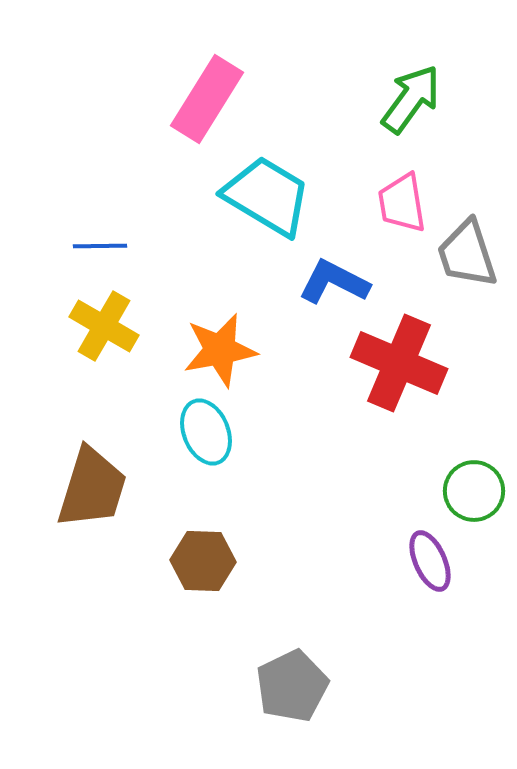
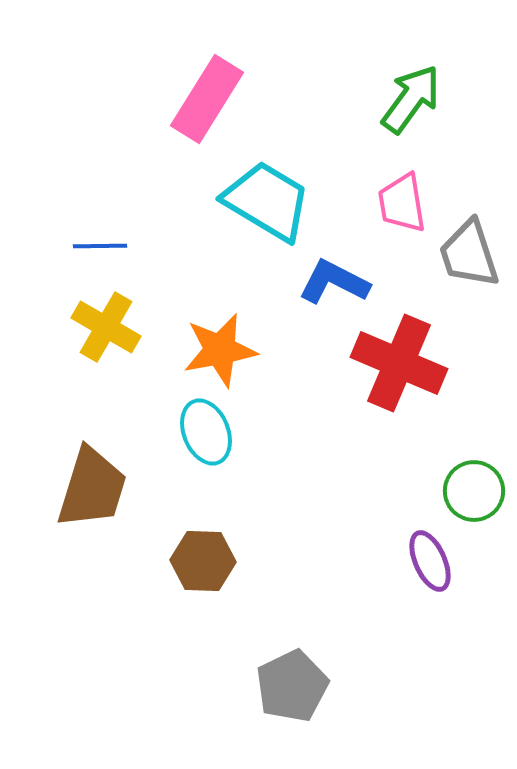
cyan trapezoid: moved 5 px down
gray trapezoid: moved 2 px right
yellow cross: moved 2 px right, 1 px down
